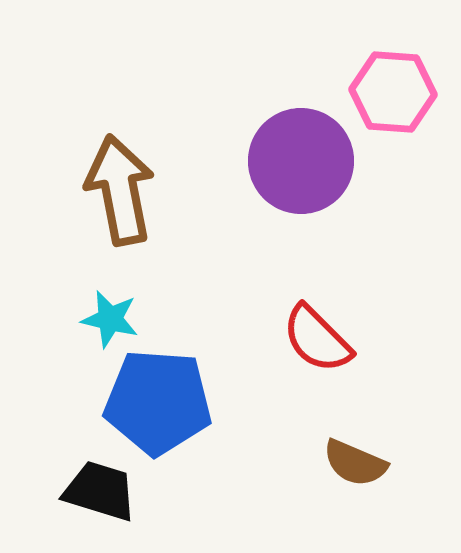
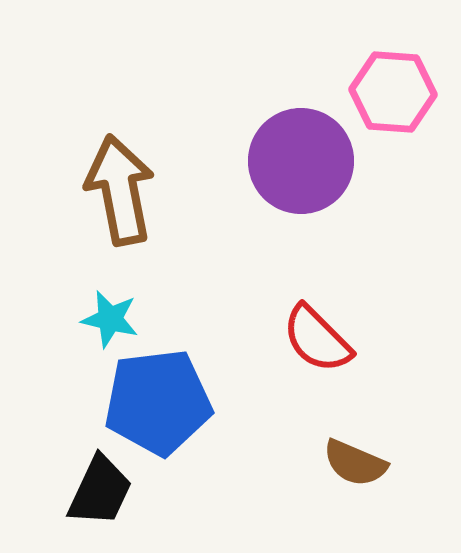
blue pentagon: rotated 11 degrees counterclockwise
black trapezoid: rotated 98 degrees clockwise
